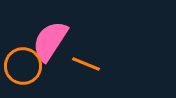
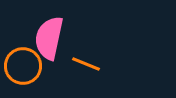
pink semicircle: moved 1 px left, 3 px up; rotated 21 degrees counterclockwise
